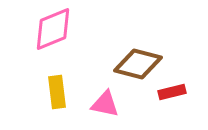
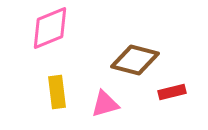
pink diamond: moved 3 px left, 1 px up
brown diamond: moved 3 px left, 4 px up
pink triangle: rotated 28 degrees counterclockwise
